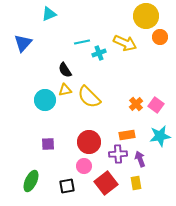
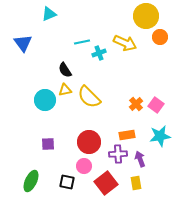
blue triangle: rotated 18 degrees counterclockwise
black square: moved 4 px up; rotated 21 degrees clockwise
